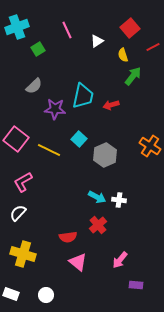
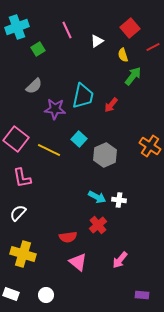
red arrow: rotated 35 degrees counterclockwise
pink L-shape: moved 1 px left, 4 px up; rotated 70 degrees counterclockwise
purple rectangle: moved 6 px right, 10 px down
